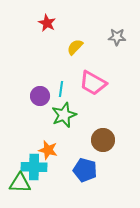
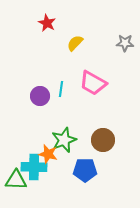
gray star: moved 8 px right, 6 px down
yellow semicircle: moved 4 px up
green star: moved 25 px down
orange star: moved 4 px down
blue pentagon: rotated 15 degrees counterclockwise
green triangle: moved 4 px left, 3 px up
